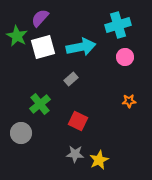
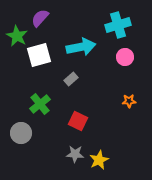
white square: moved 4 px left, 8 px down
